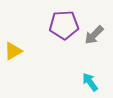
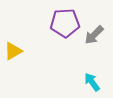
purple pentagon: moved 1 px right, 2 px up
cyan arrow: moved 2 px right
